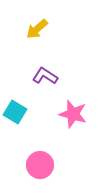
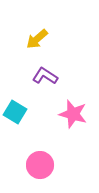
yellow arrow: moved 10 px down
